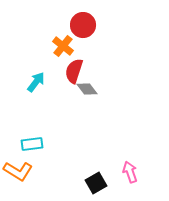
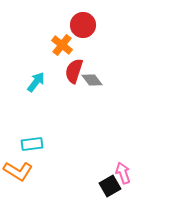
orange cross: moved 1 px left, 1 px up
gray diamond: moved 5 px right, 9 px up
pink arrow: moved 7 px left, 1 px down
black square: moved 14 px right, 3 px down
